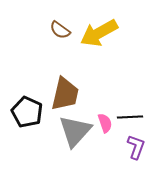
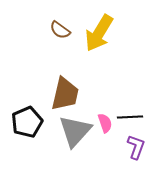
yellow arrow: rotated 30 degrees counterclockwise
black pentagon: moved 10 px down; rotated 24 degrees clockwise
